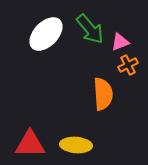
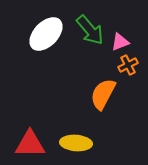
green arrow: moved 1 px down
orange semicircle: rotated 148 degrees counterclockwise
yellow ellipse: moved 2 px up
